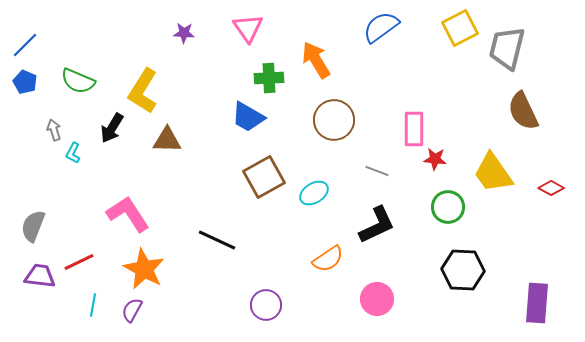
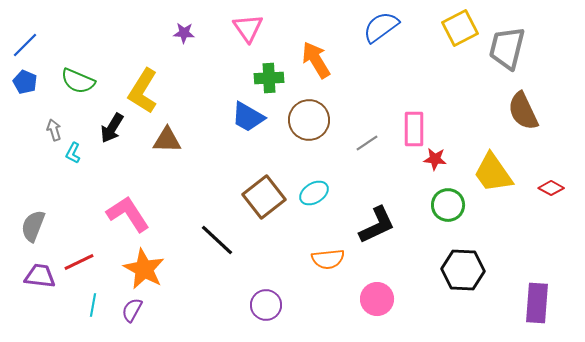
brown circle: moved 25 px left
gray line: moved 10 px left, 28 px up; rotated 55 degrees counterclockwise
brown square: moved 20 px down; rotated 9 degrees counterclockwise
green circle: moved 2 px up
black line: rotated 18 degrees clockwise
orange semicircle: rotated 28 degrees clockwise
